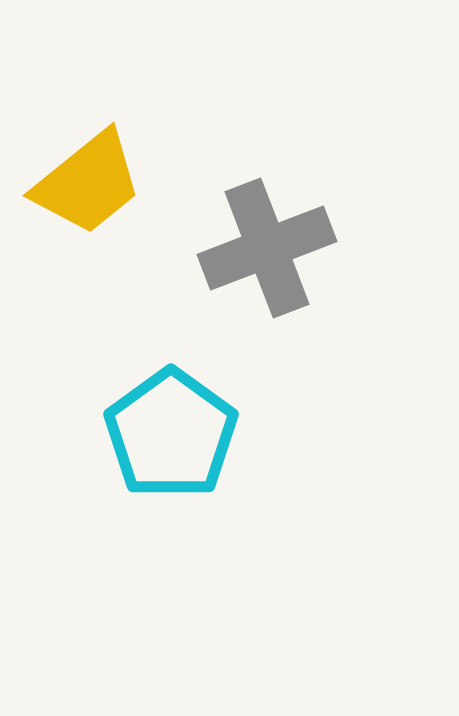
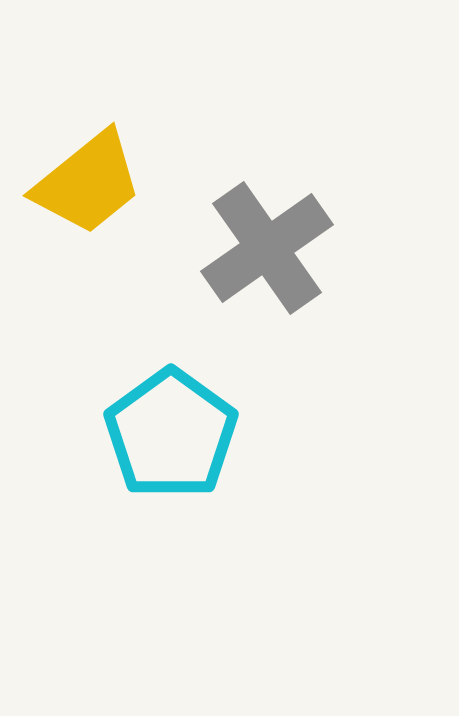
gray cross: rotated 14 degrees counterclockwise
